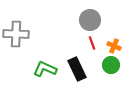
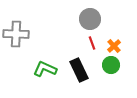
gray circle: moved 1 px up
orange cross: rotated 24 degrees clockwise
black rectangle: moved 2 px right, 1 px down
